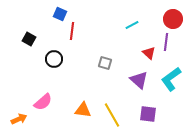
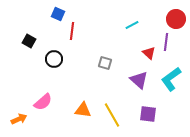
blue square: moved 2 px left
red circle: moved 3 px right
black square: moved 2 px down
